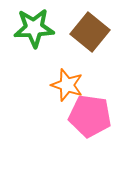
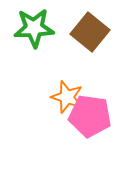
orange star: moved 12 px down
